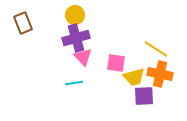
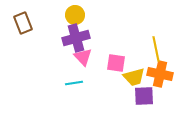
yellow line: rotated 45 degrees clockwise
